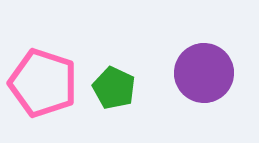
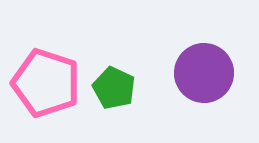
pink pentagon: moved 3 px right
